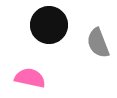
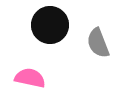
black circle: moved 1 px right
